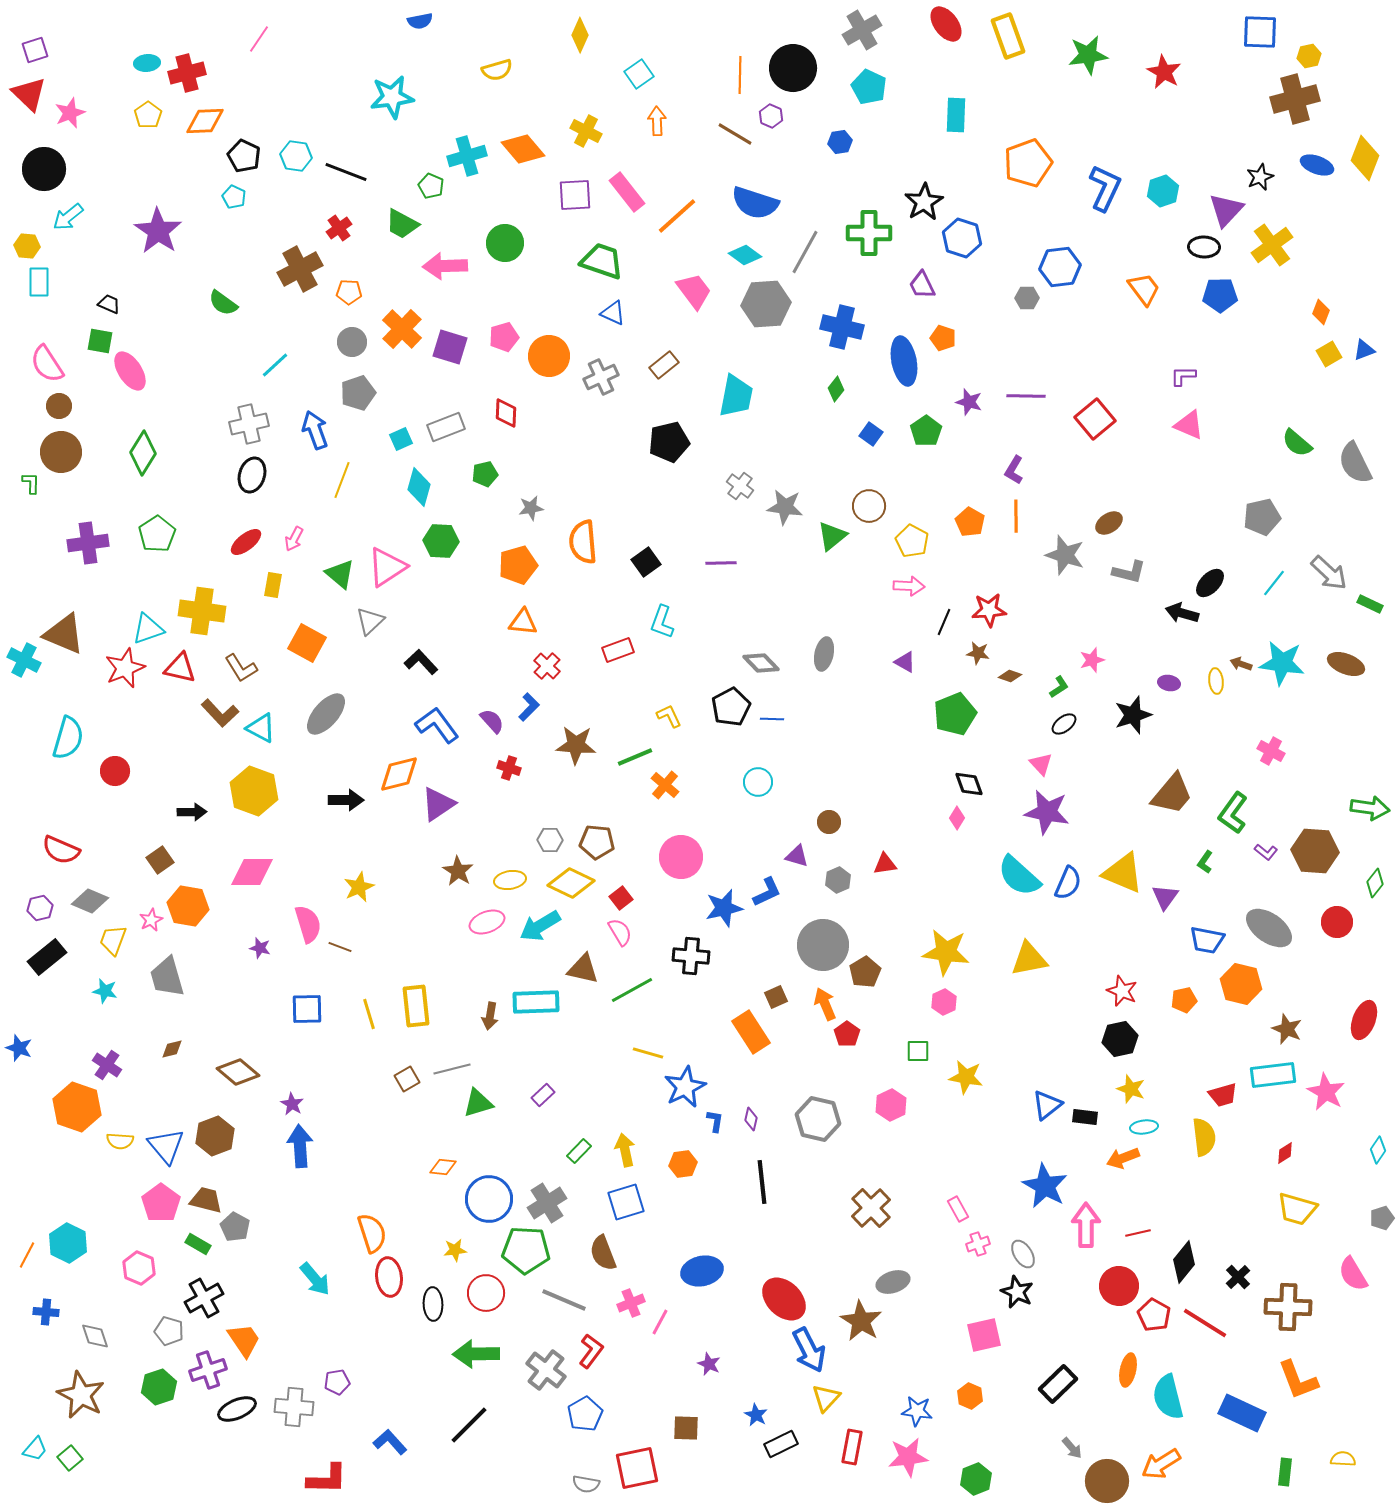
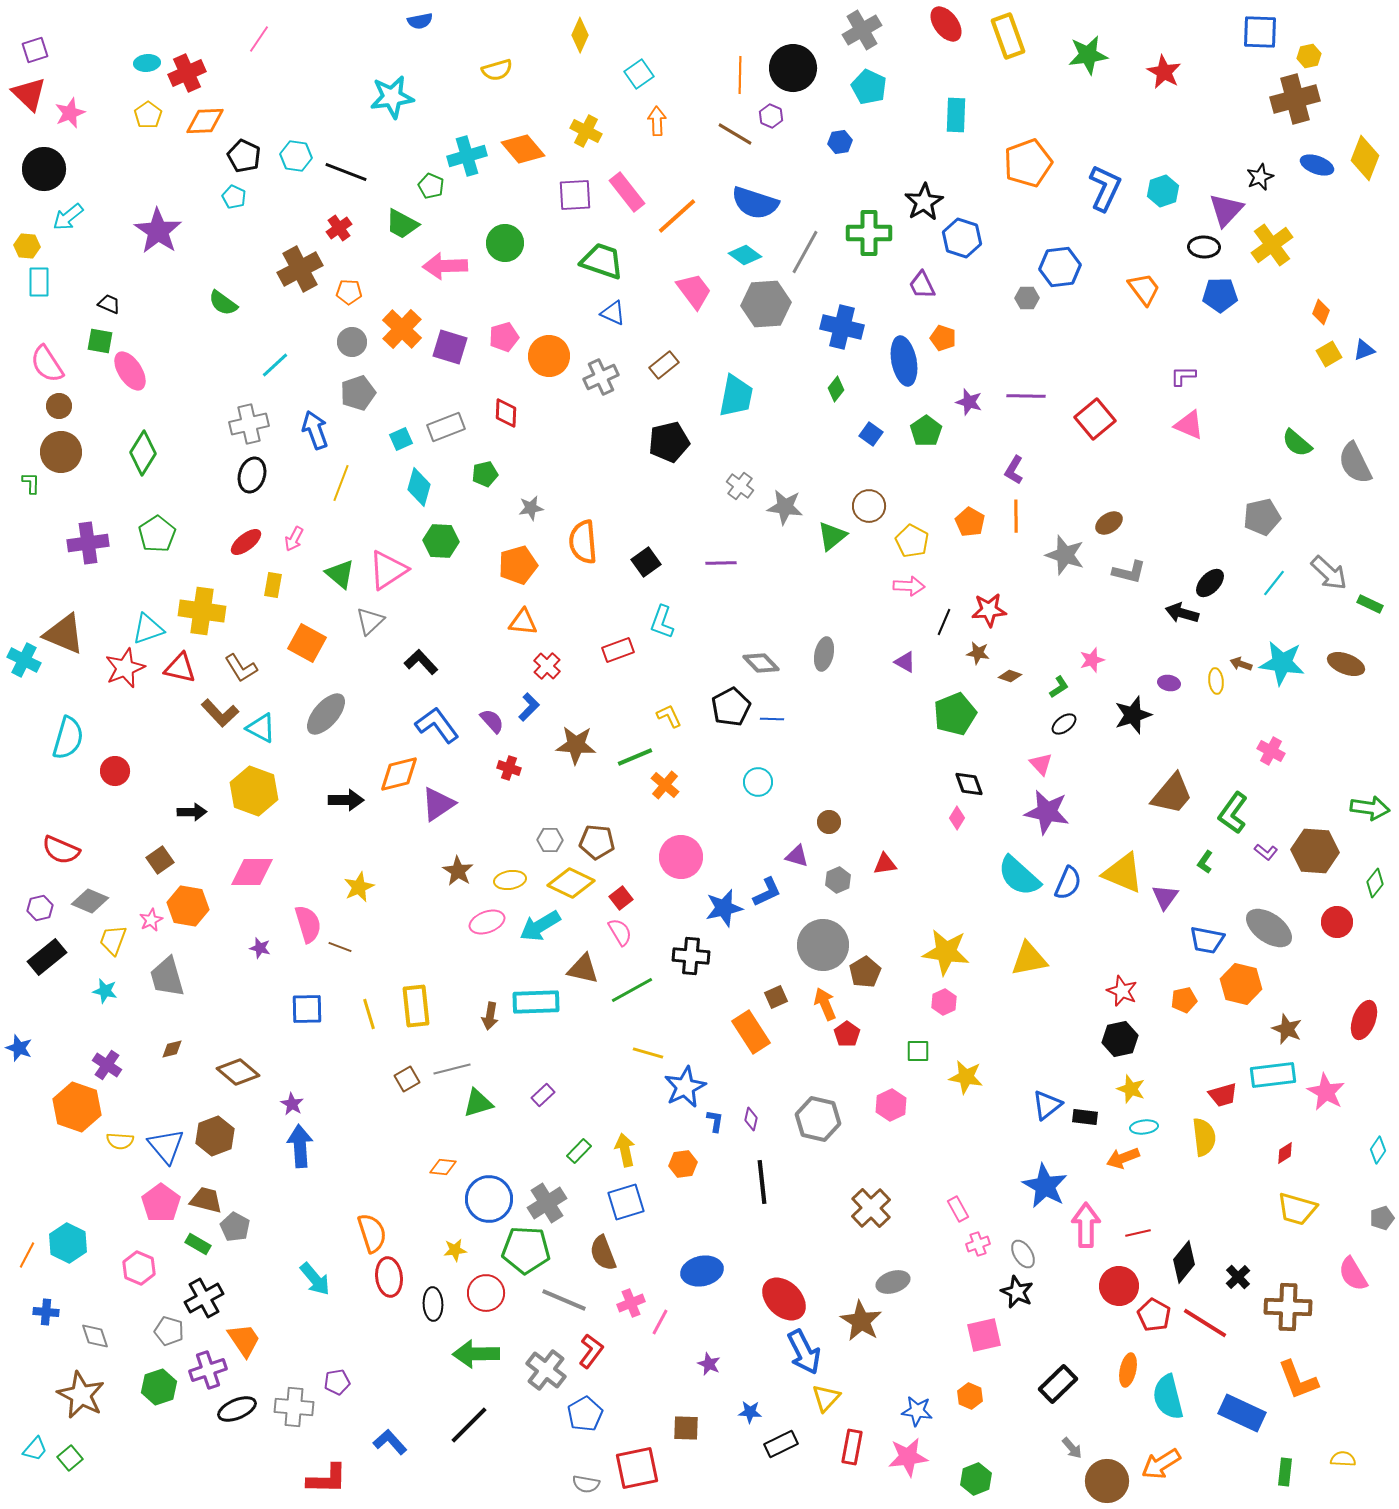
red cross at (187, 73): rotated 9 degrees counterclockwise
yellow line at (342, 480): moved 1 px left, 3 px down
pink triangle at (387, 567): moved 1 px right, 3 px down
blue arrow at (809, 1350): moved 5 px left, 2 px down
blue star at (756, 1415): moved 6 px left, 3 px up; rotated 25 degrees counterclockwise
